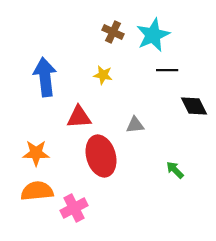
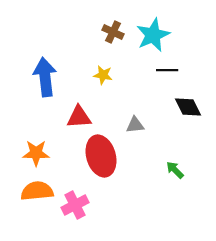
black diamond: moved 6 px left, 1 px down
pink cross: moved 1 px right, 3 px up
